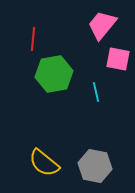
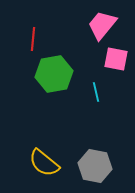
pink square: moved 2 px left
